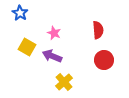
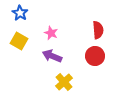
pink star: moved 3 px left
yellow square: moved 8 px left, 6 px up
red circle: moved 9 px left, 4 px up
